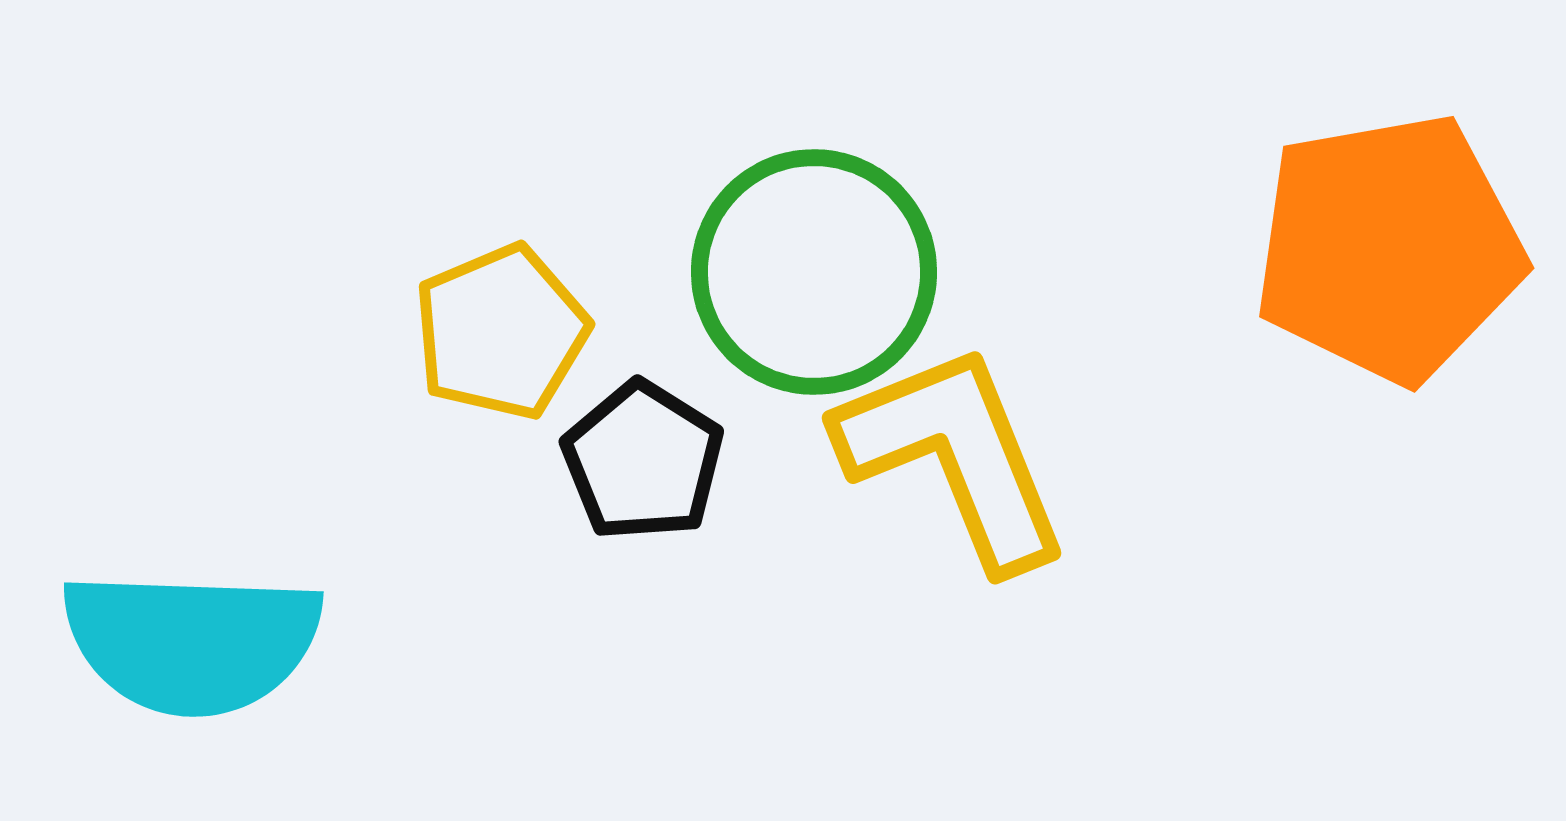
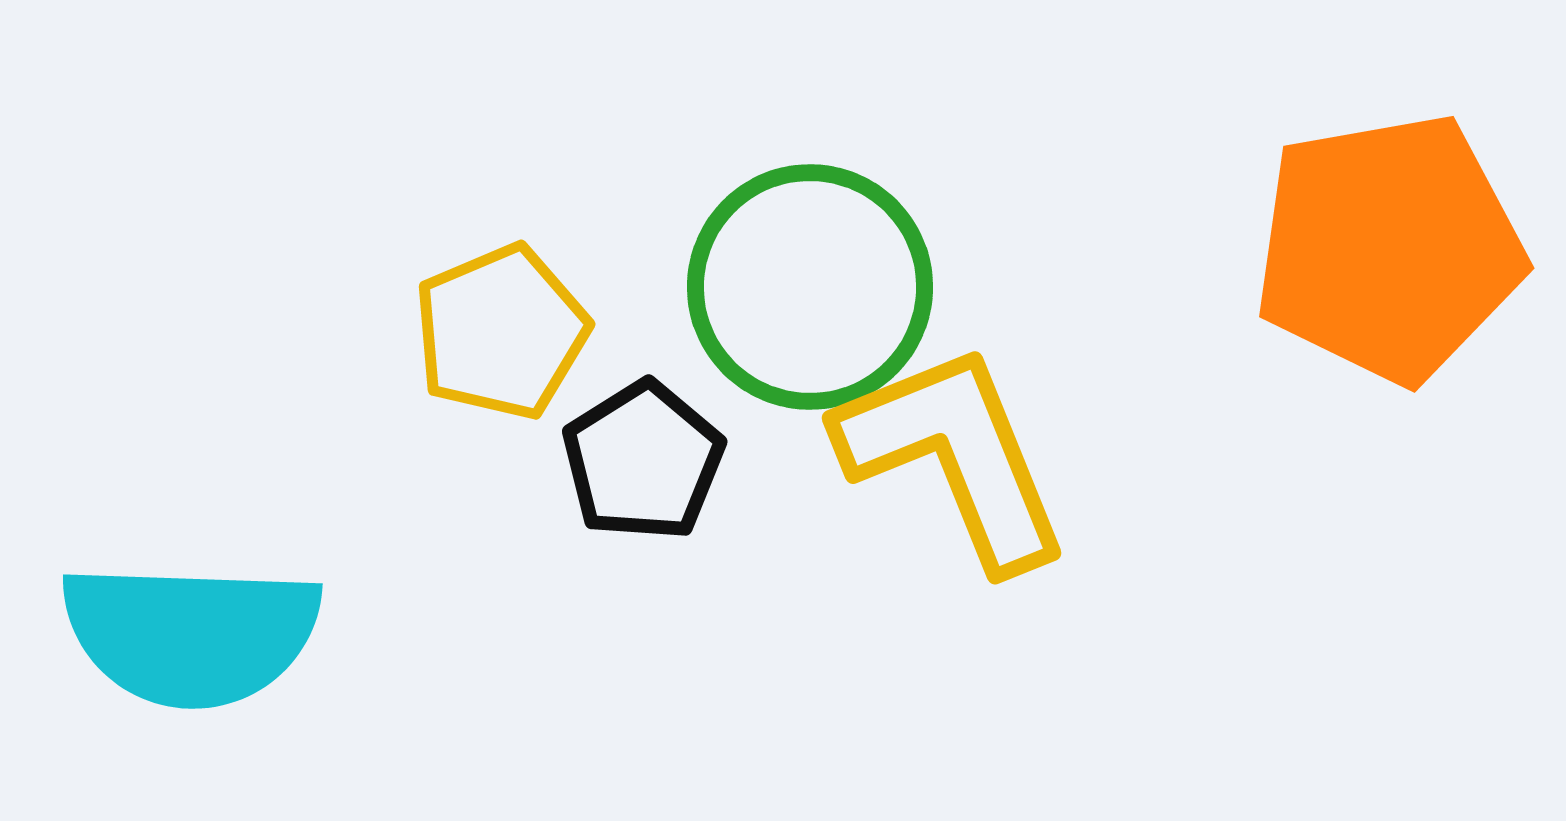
green circle: moved 4 px left, 15 px down
black pentagon: rotated 8 degrees clockwise
cyan semicircle: moved 1 px left, 8 px up
